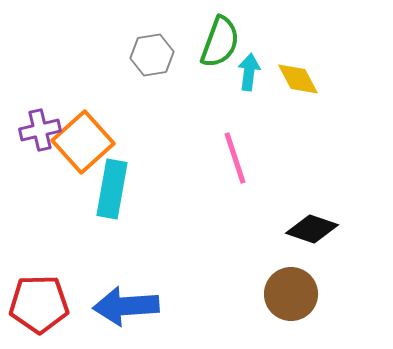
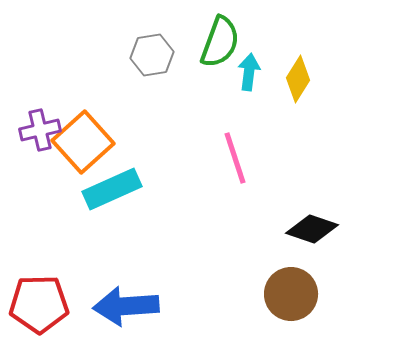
yellow diamond: rotated 60 degrees clockwise
cyan rectangle: rotated 56 degrees clockwise
